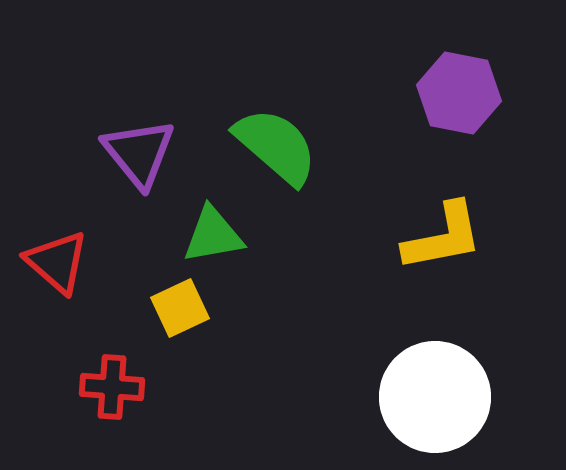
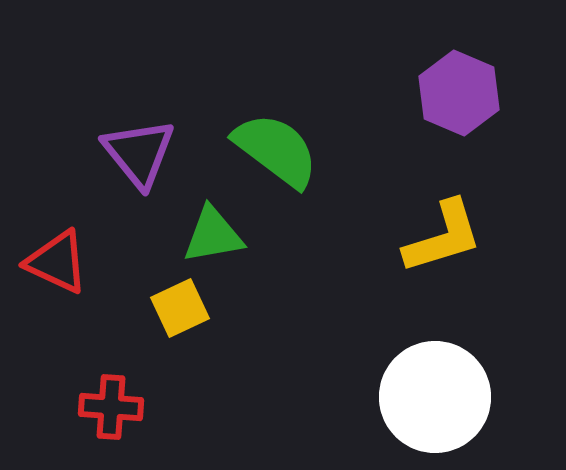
purple hexagon: rotated 12 degrees clockwise
green semicircle: moved 4 px down; rotated 4 degrees counterclockwise
yellow L-shape: rotated 6 degrees counterclockwise
red triangle: rotated 16 degrees counterclockwise
red cross: moved 1 px left, 20 px down
